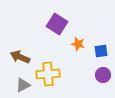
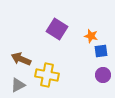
purple square: moved 5 px down
orange star: moved 13 px right, 8 px up
brown arrow: moved 1 px right, 2 px down
yellow cross: moved 1 px left, 1 px down; rotated 15 degrees clockwise
gray triangle: moved 5 px left
